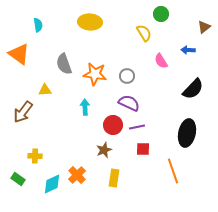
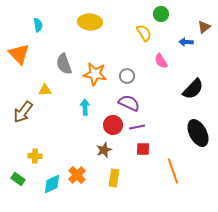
blue arrow: moved 2 px left, 8 px up
orange triangle: rotated 10 degrees clockwise
black ellipse: moved 11 px right; rotated 40 degrees counterclockwise
